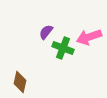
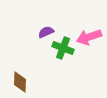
purple semicircle: rotated 28 degrees clockwise
brown diamond: rotated 10 degrees counterclockwise
